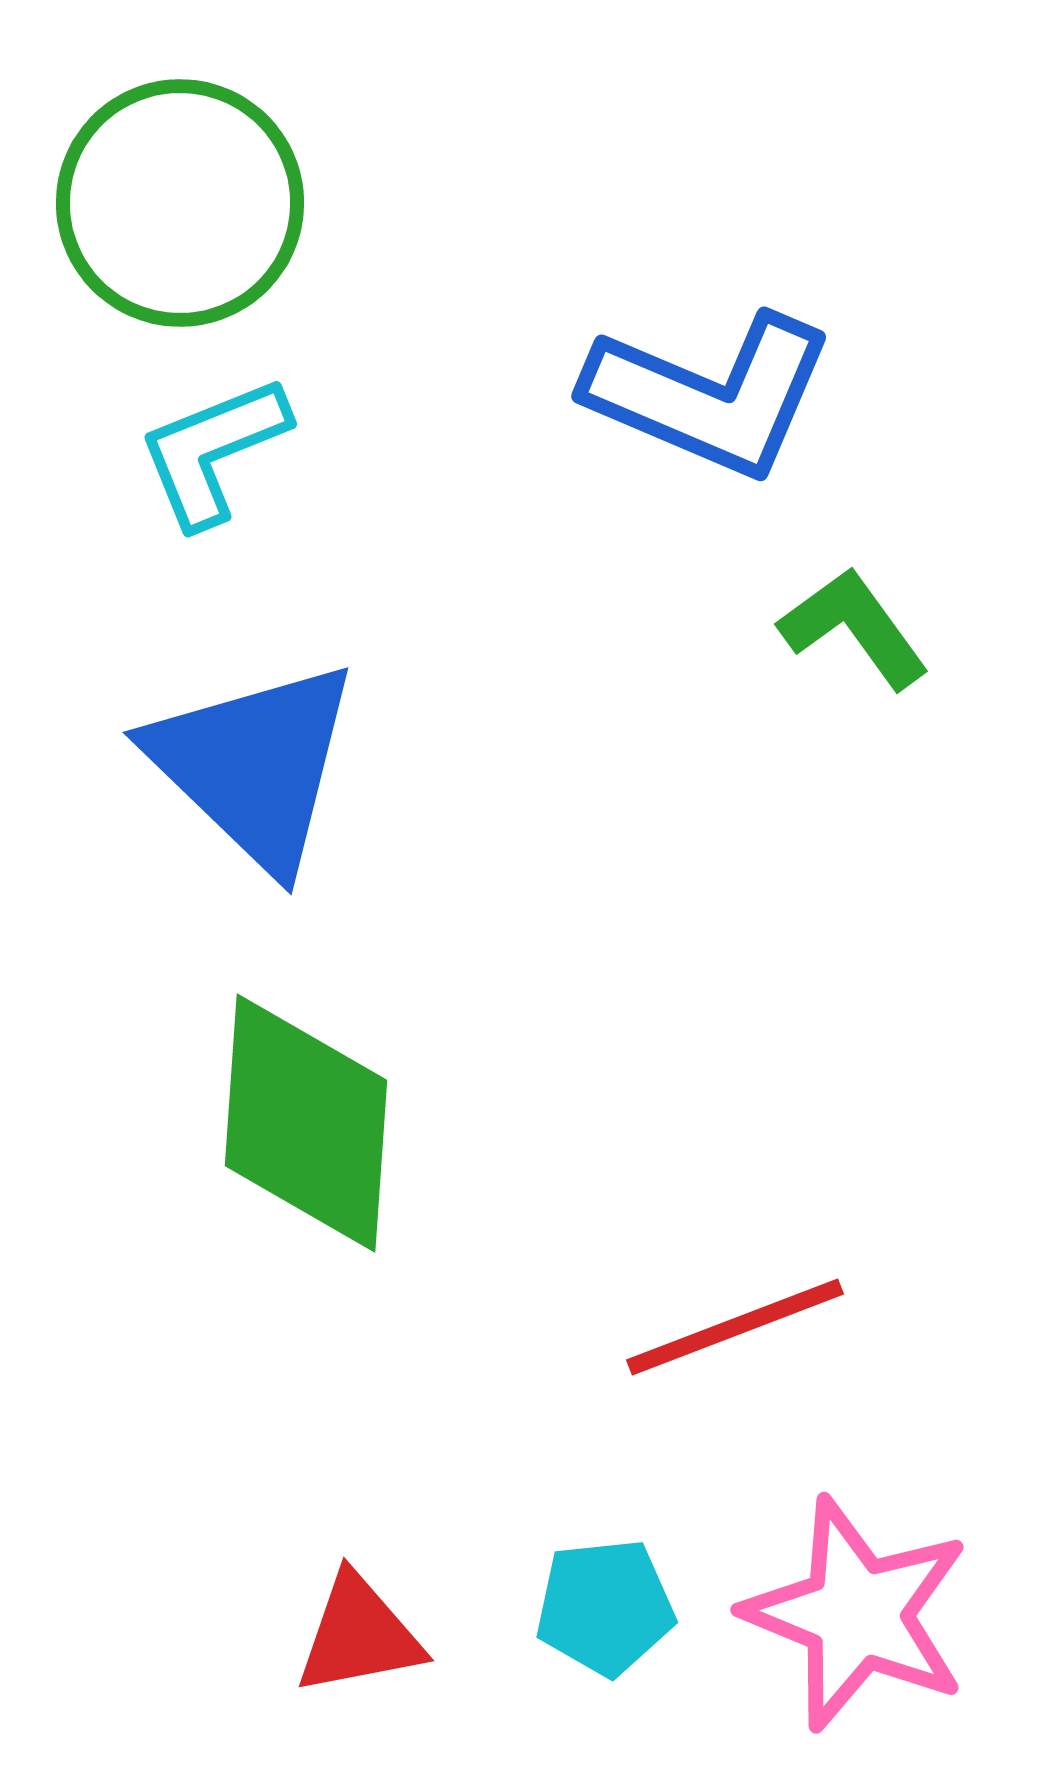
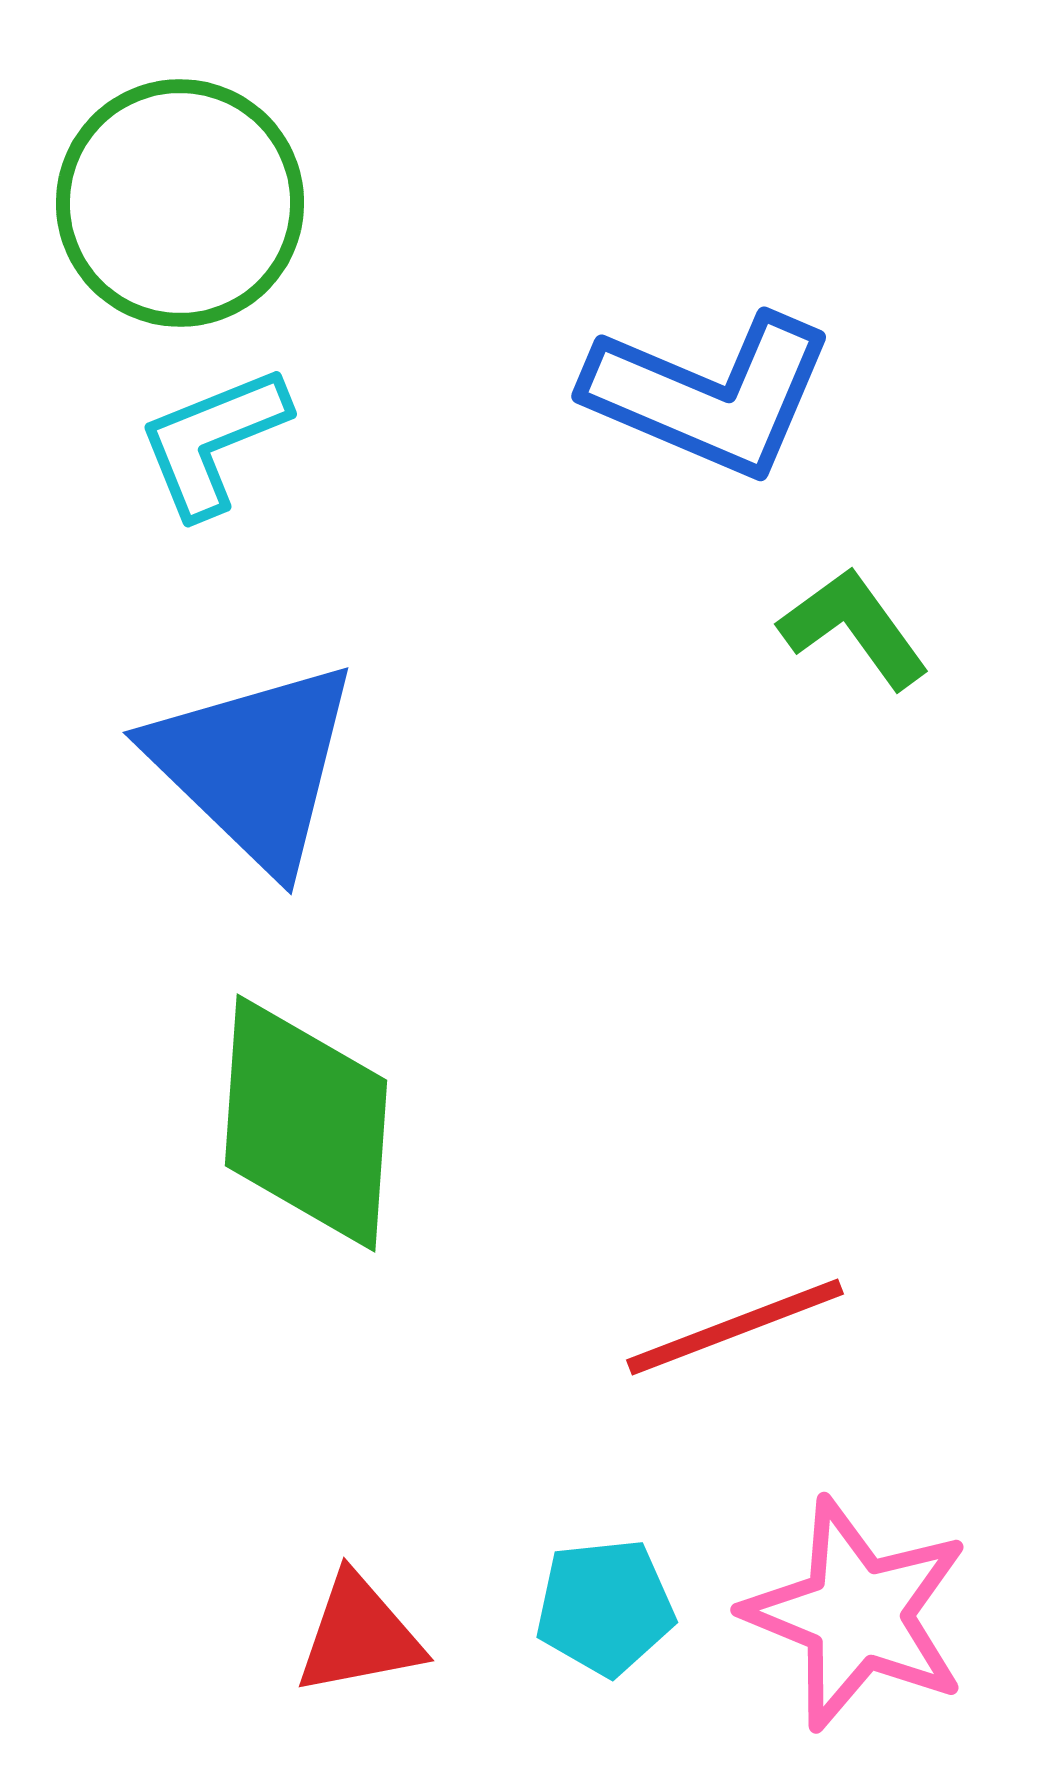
cyan L-shape: moved 10 px up
